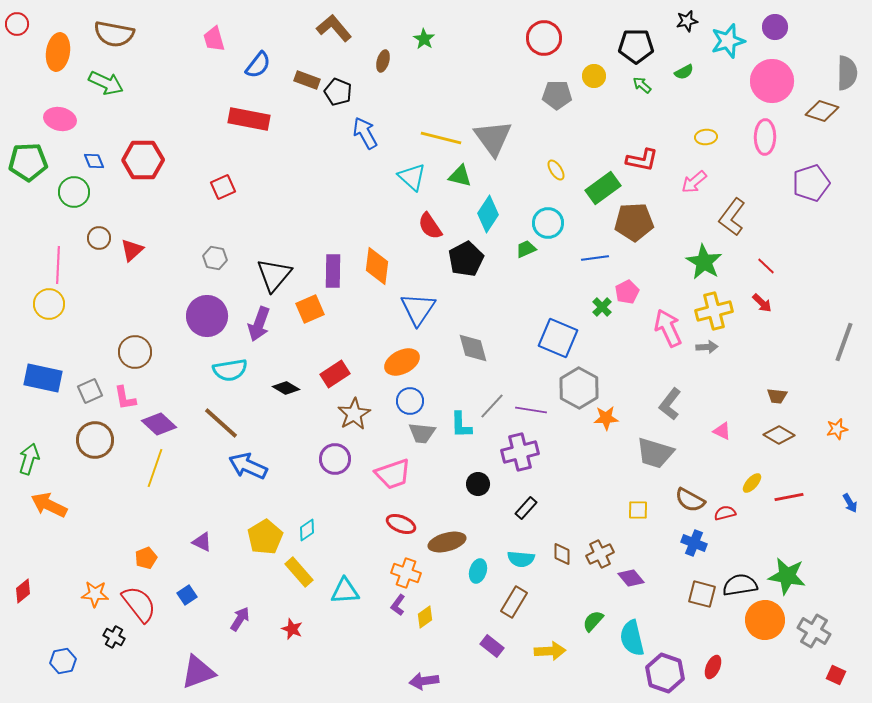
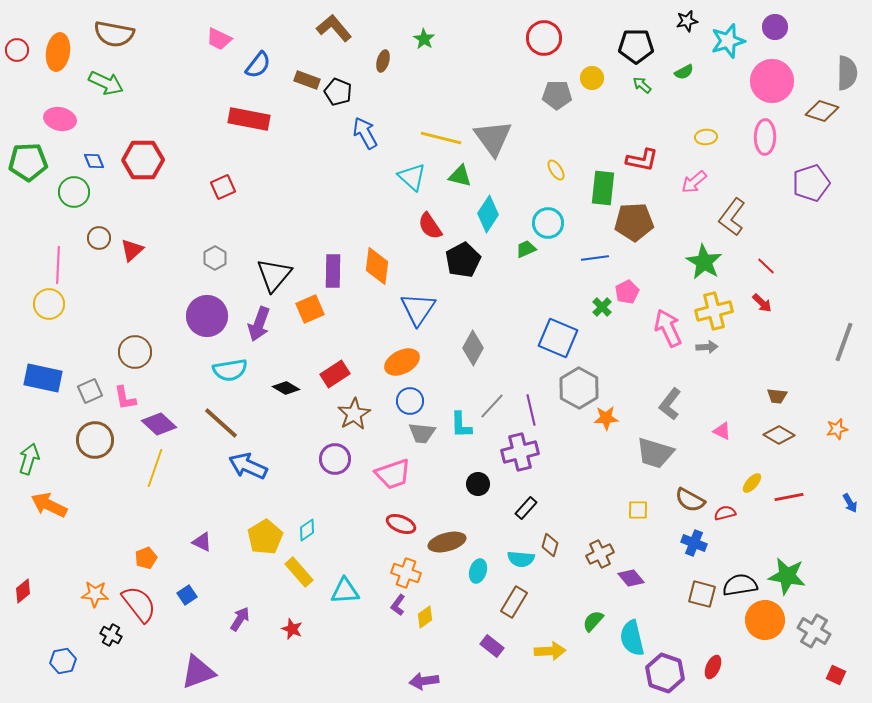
red circle at (17, 24): moved 26 px down
pink trapezoid at (214, 39): moved 5 px right; rotated 48 degrees counterclockwise
yellow circle at (594, 76): moved 2 px left, 2 px down
green rectangle at (603, 188): rotated 48 degrees counterclockwise
gray hexagon at (215, 258): rotated 20 degrees clockwise
black pentagon at (466, 259): moved 3 px left, 1 px down
gray diamond at (473, 348): rotated 44 degrees clockwise
purple line at (531, 410): rotated 68 degrees clockwise
brown diamond at (562, 554): moved 12 px left, 9 px up; rotated 15 degrees clockwise
black cross at (114, 637): moved 3 px left, 2 px up
